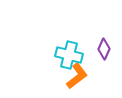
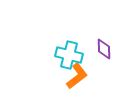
purple diamond: rotated 25 degrees counterclockwise
